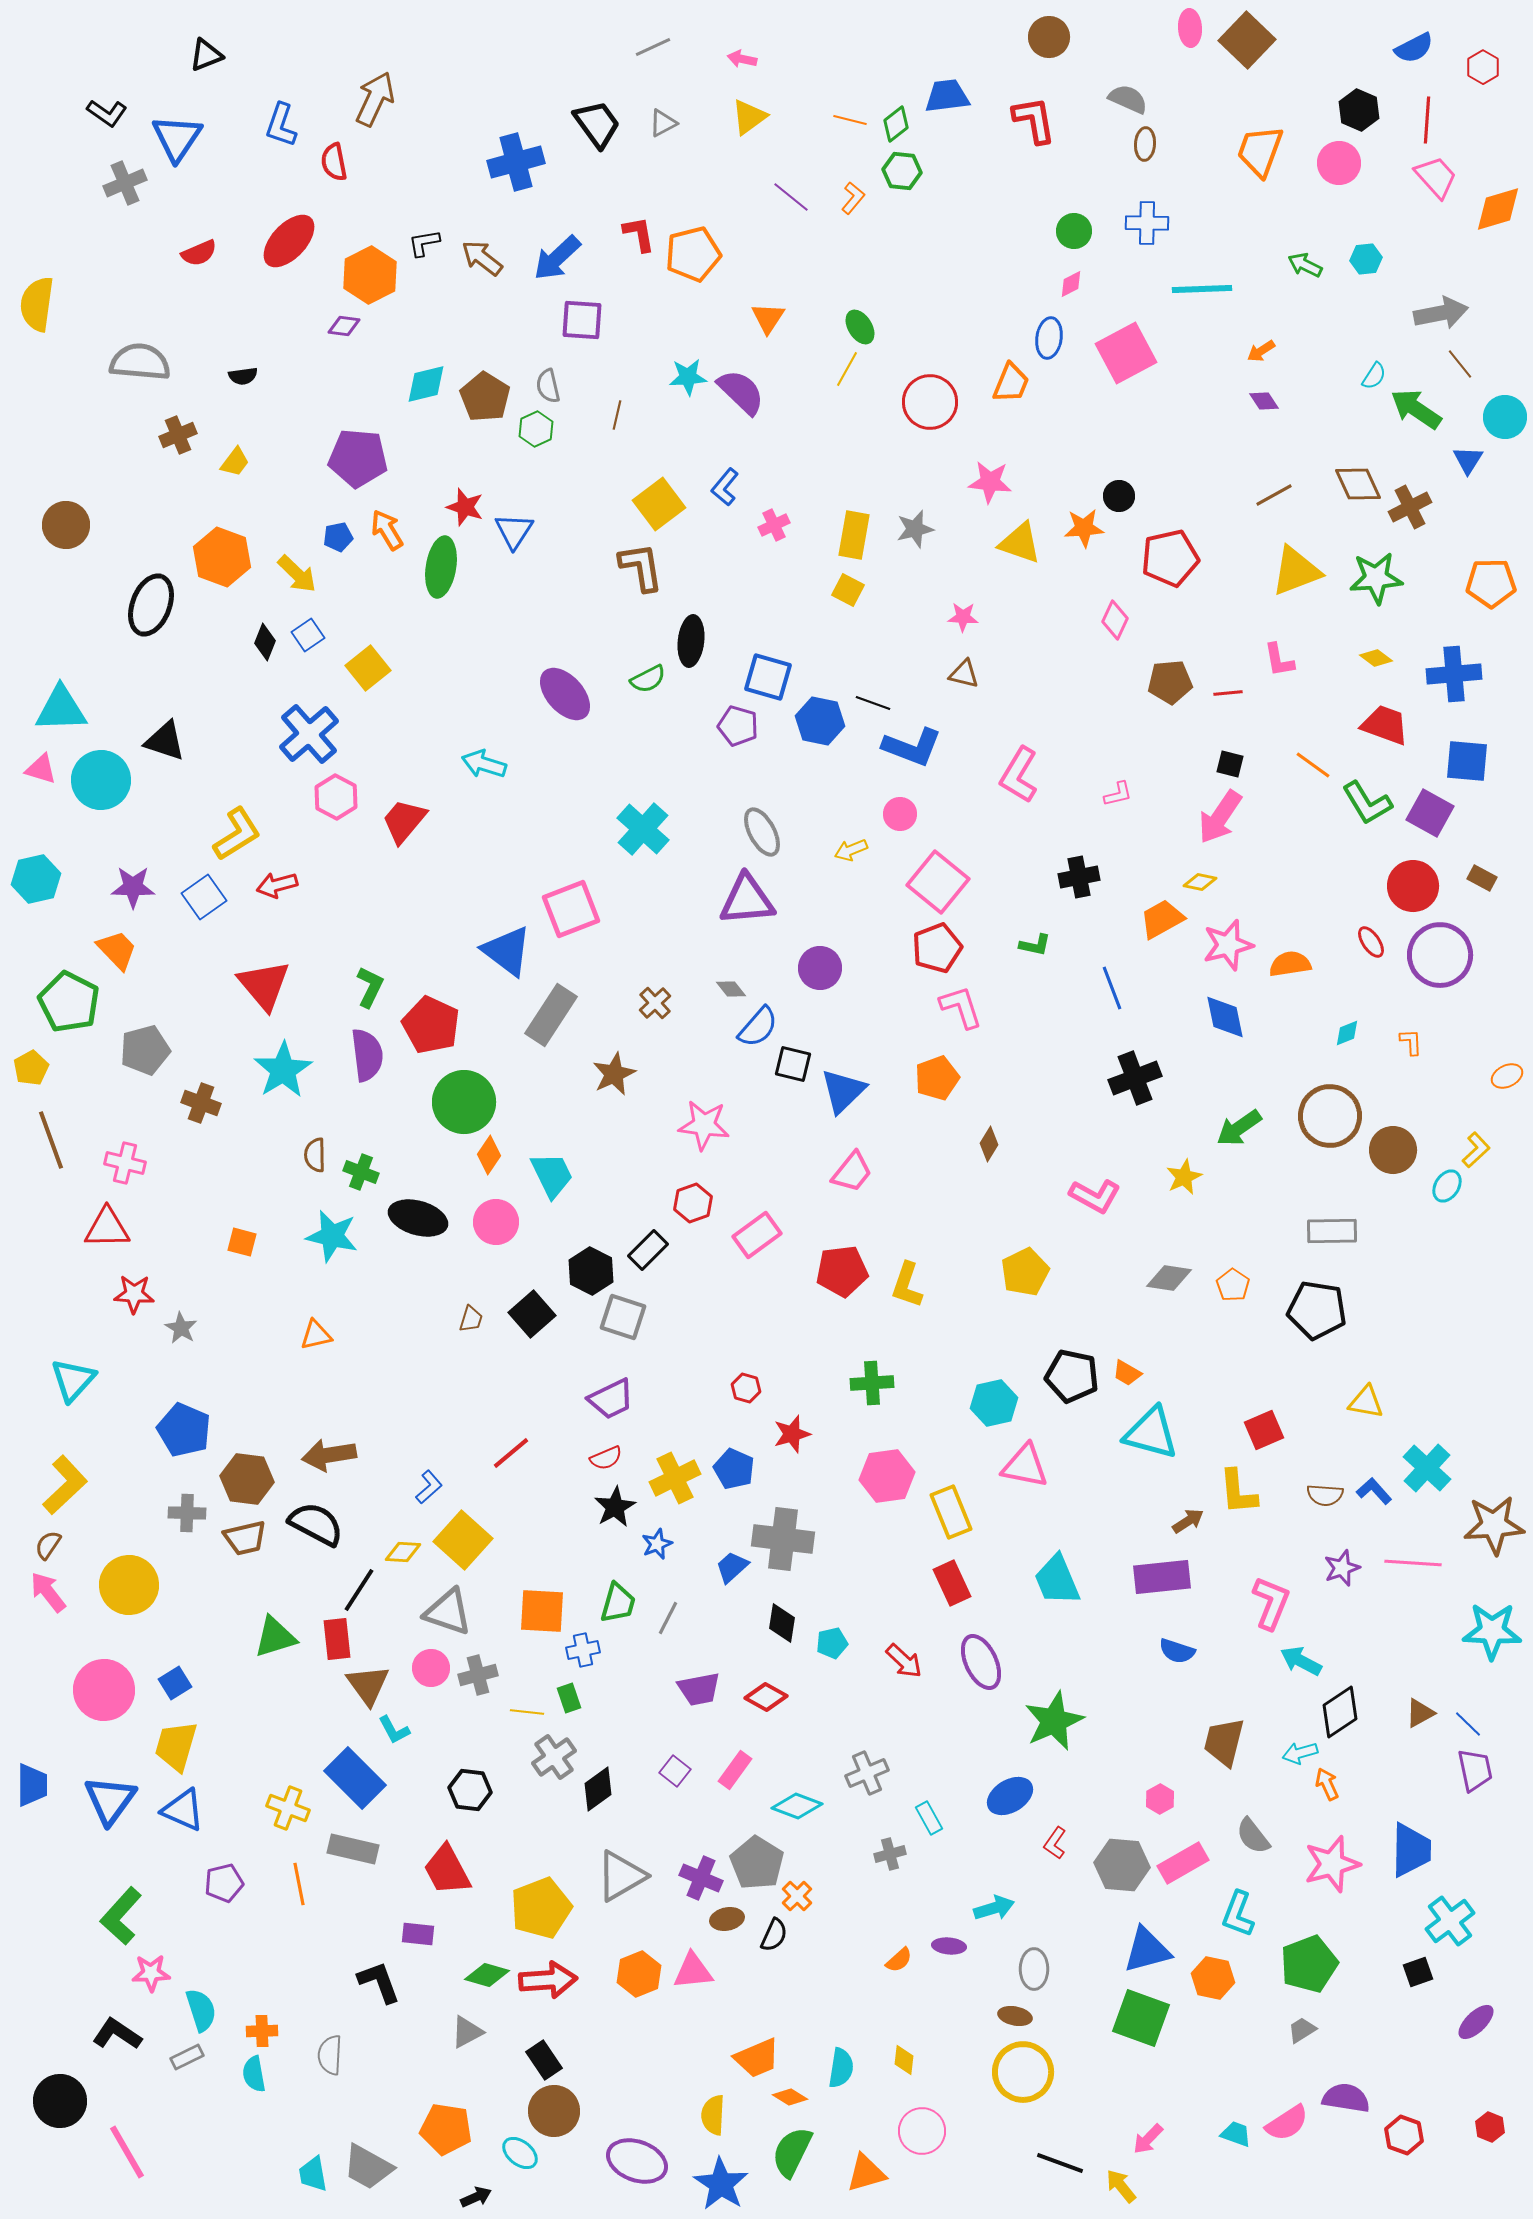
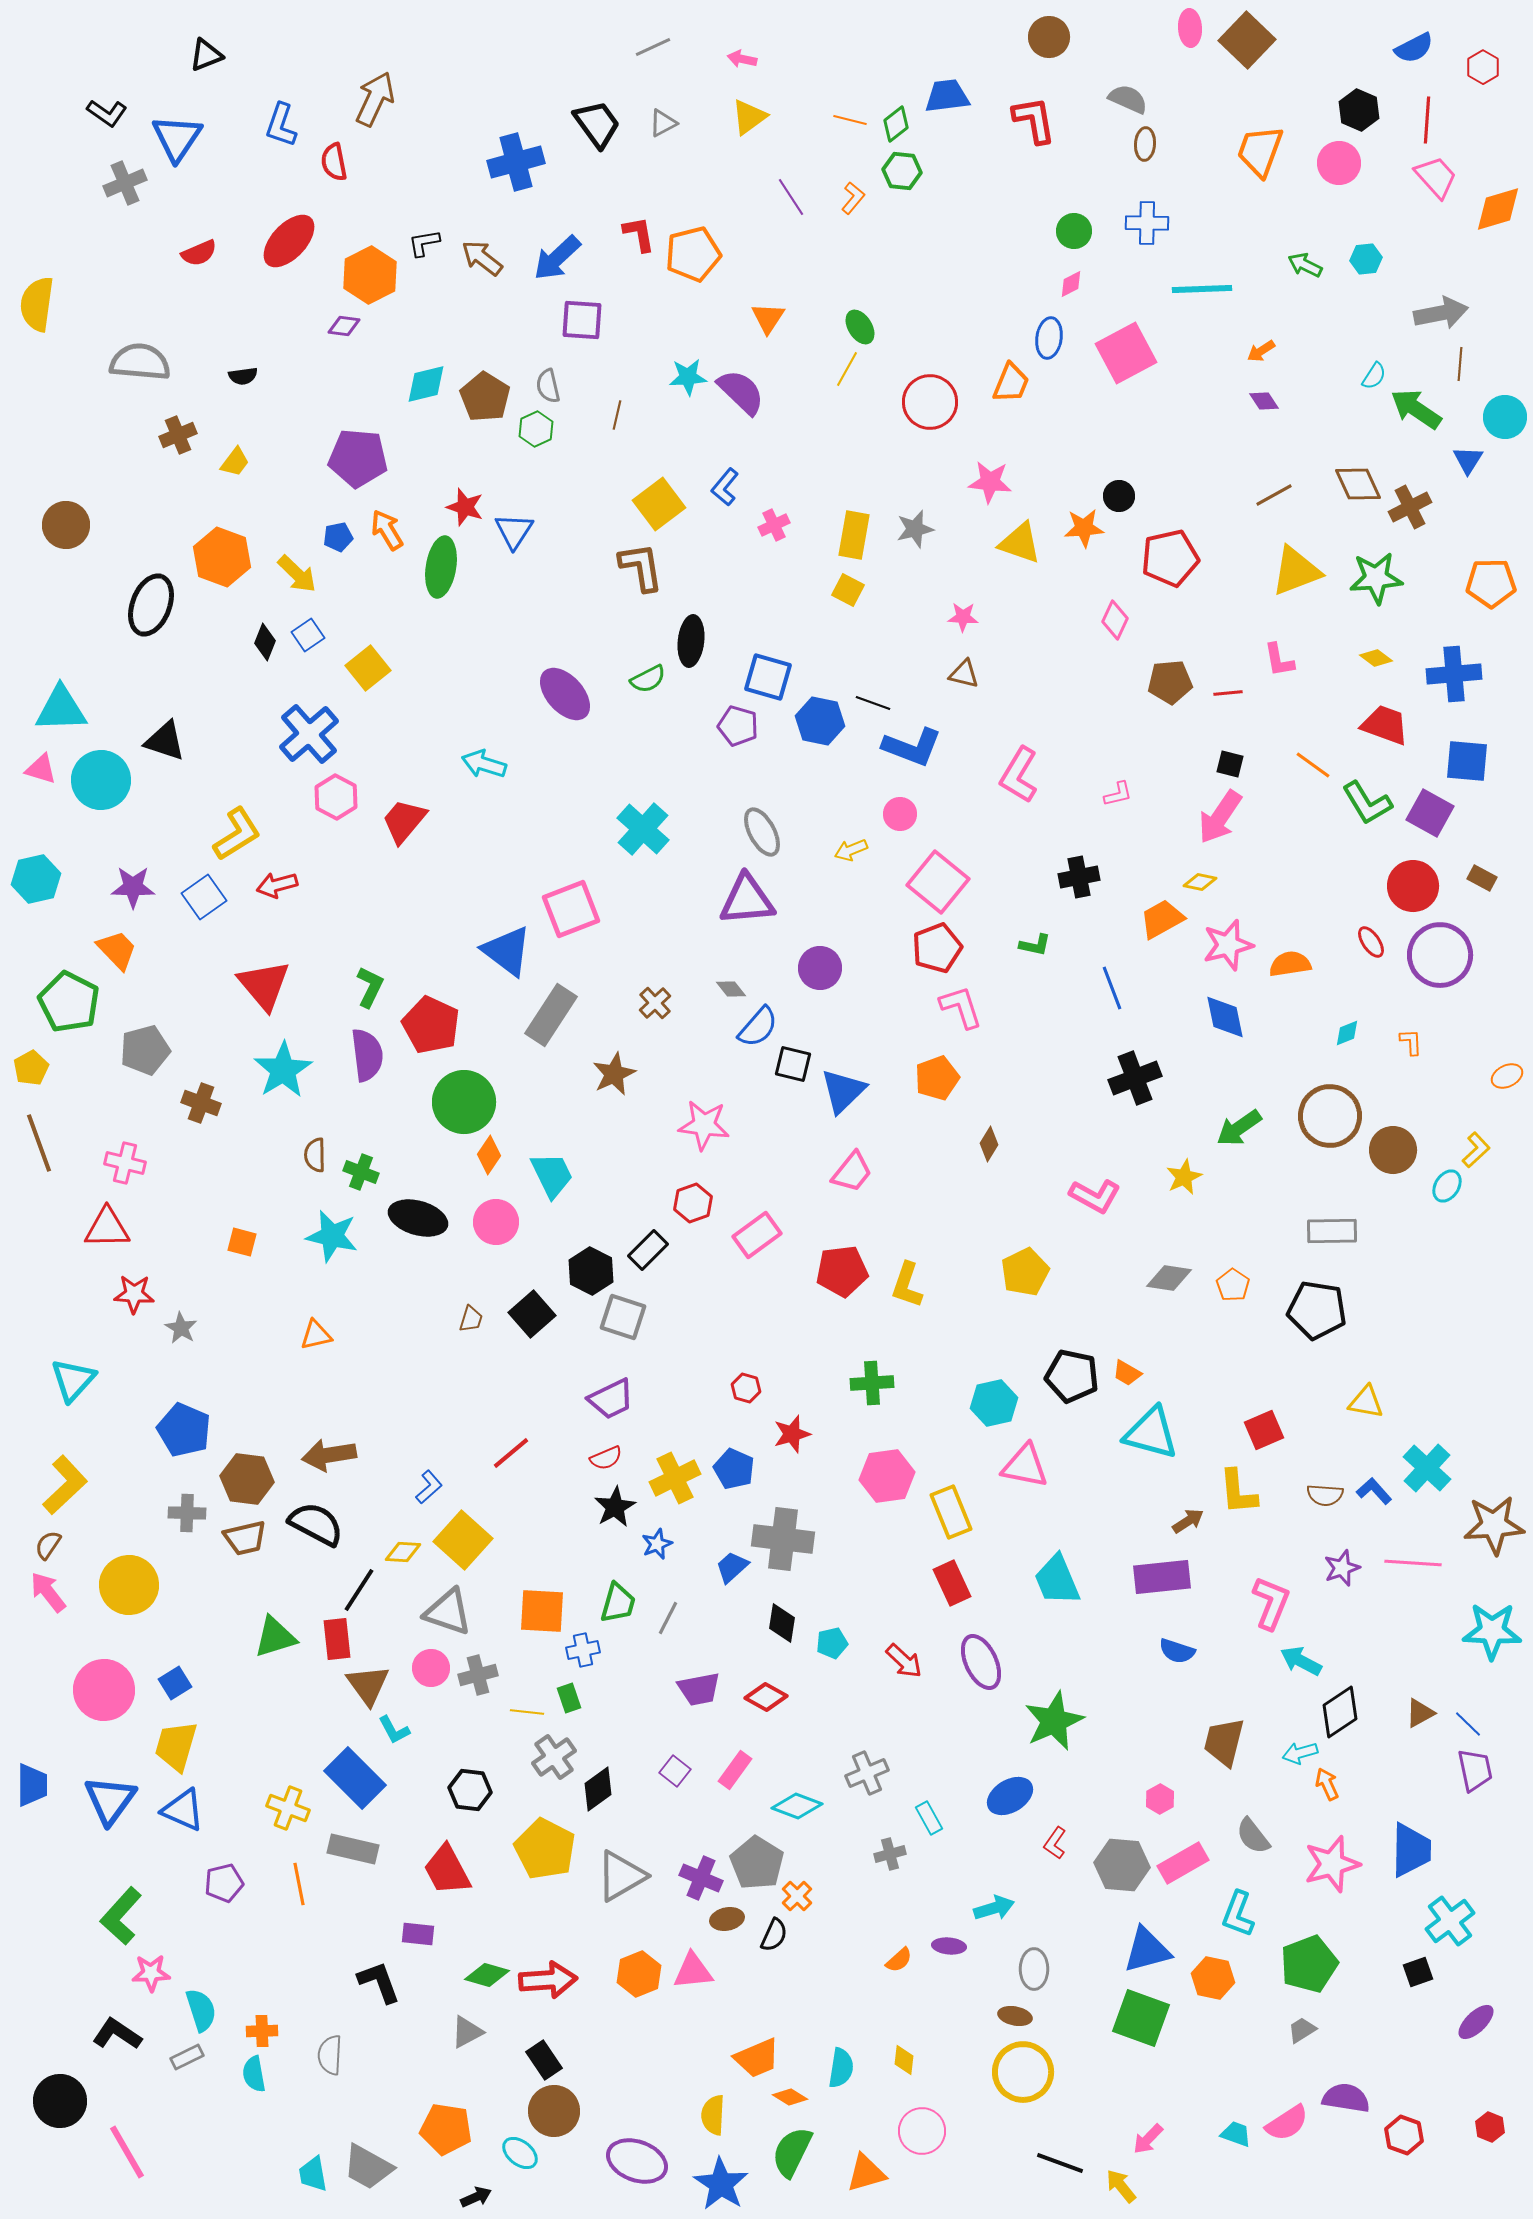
purple line at (791, 197): rotated 18 degrees clockwise
brown line at (1460, 364): rotated 44 degrees clockwise
brown line at (51, 1140): moved 12 px left, 3 px down
yellow pentagon at (541, 1908): moved 4 px right, 59 px up; rotated 24 degrees counterclockwise
